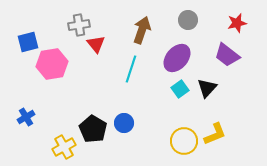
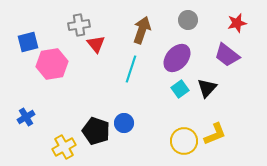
black pentagon: moved 3 px right, 2 px down; rotated 12 degrees counterclockwise
